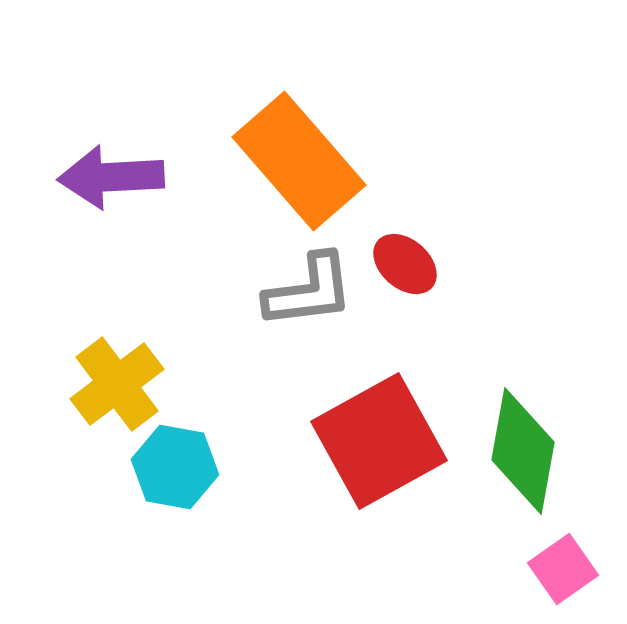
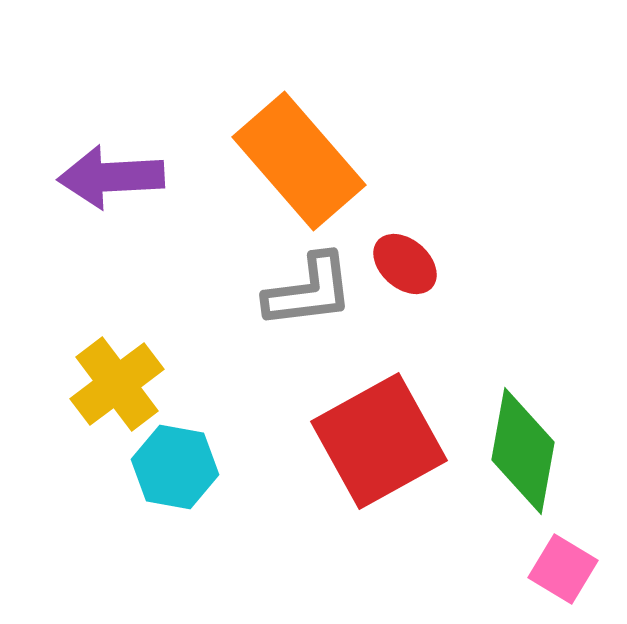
pink square: rotated 24 degrees counterclockwise
